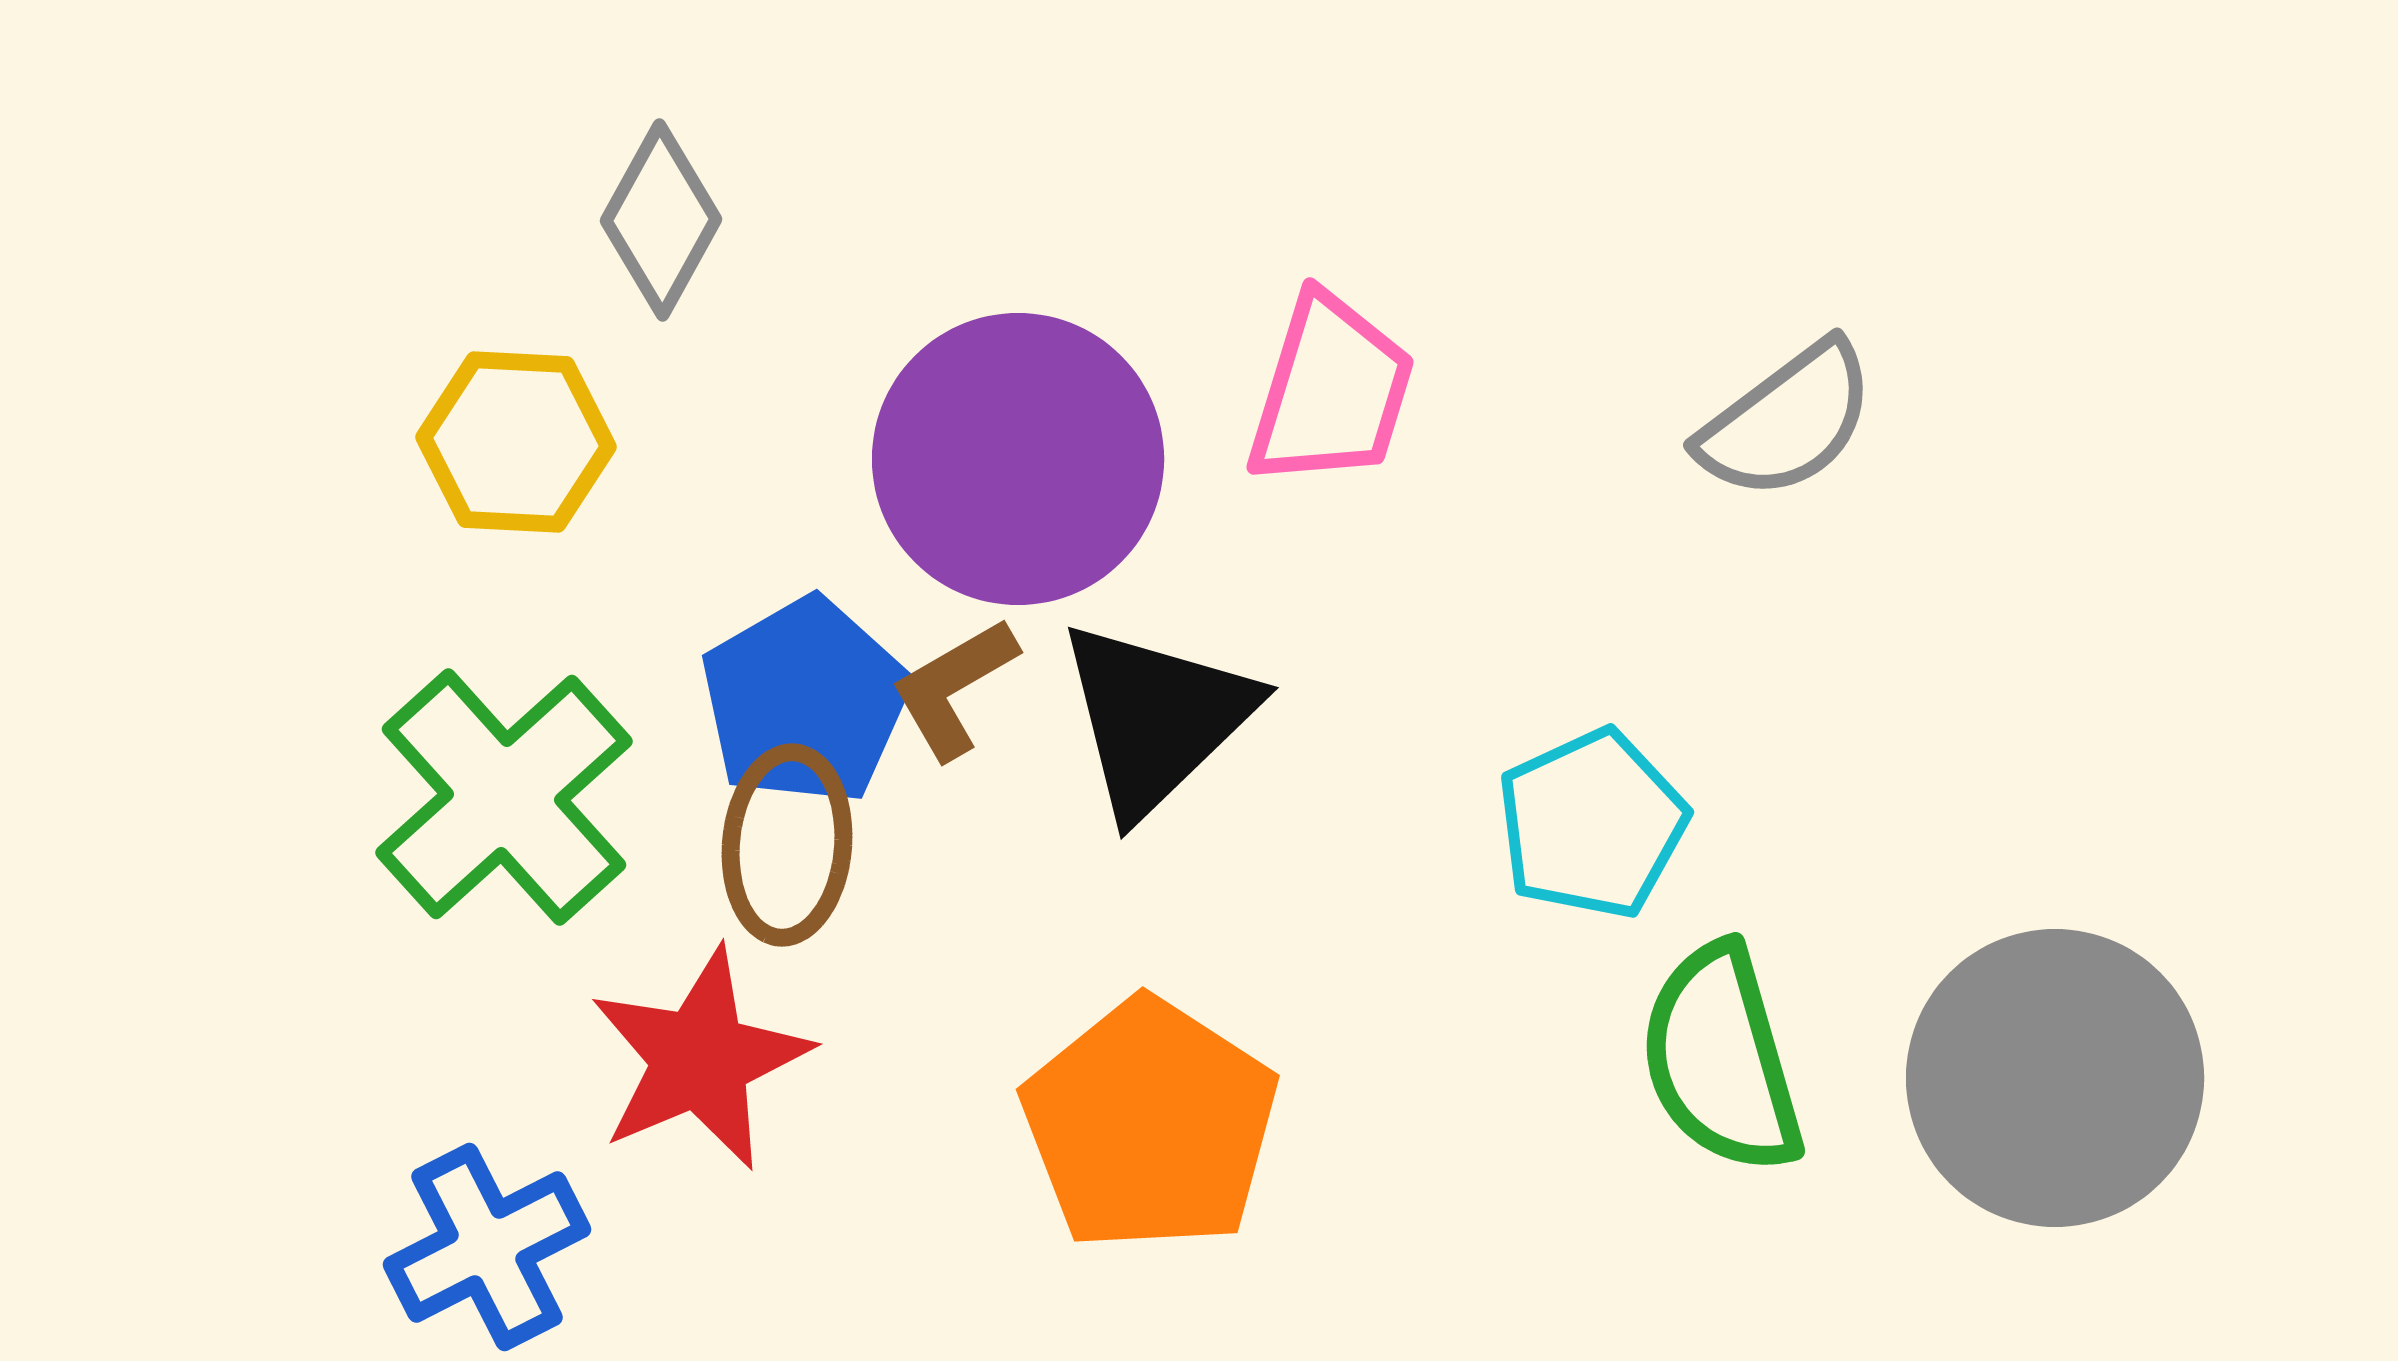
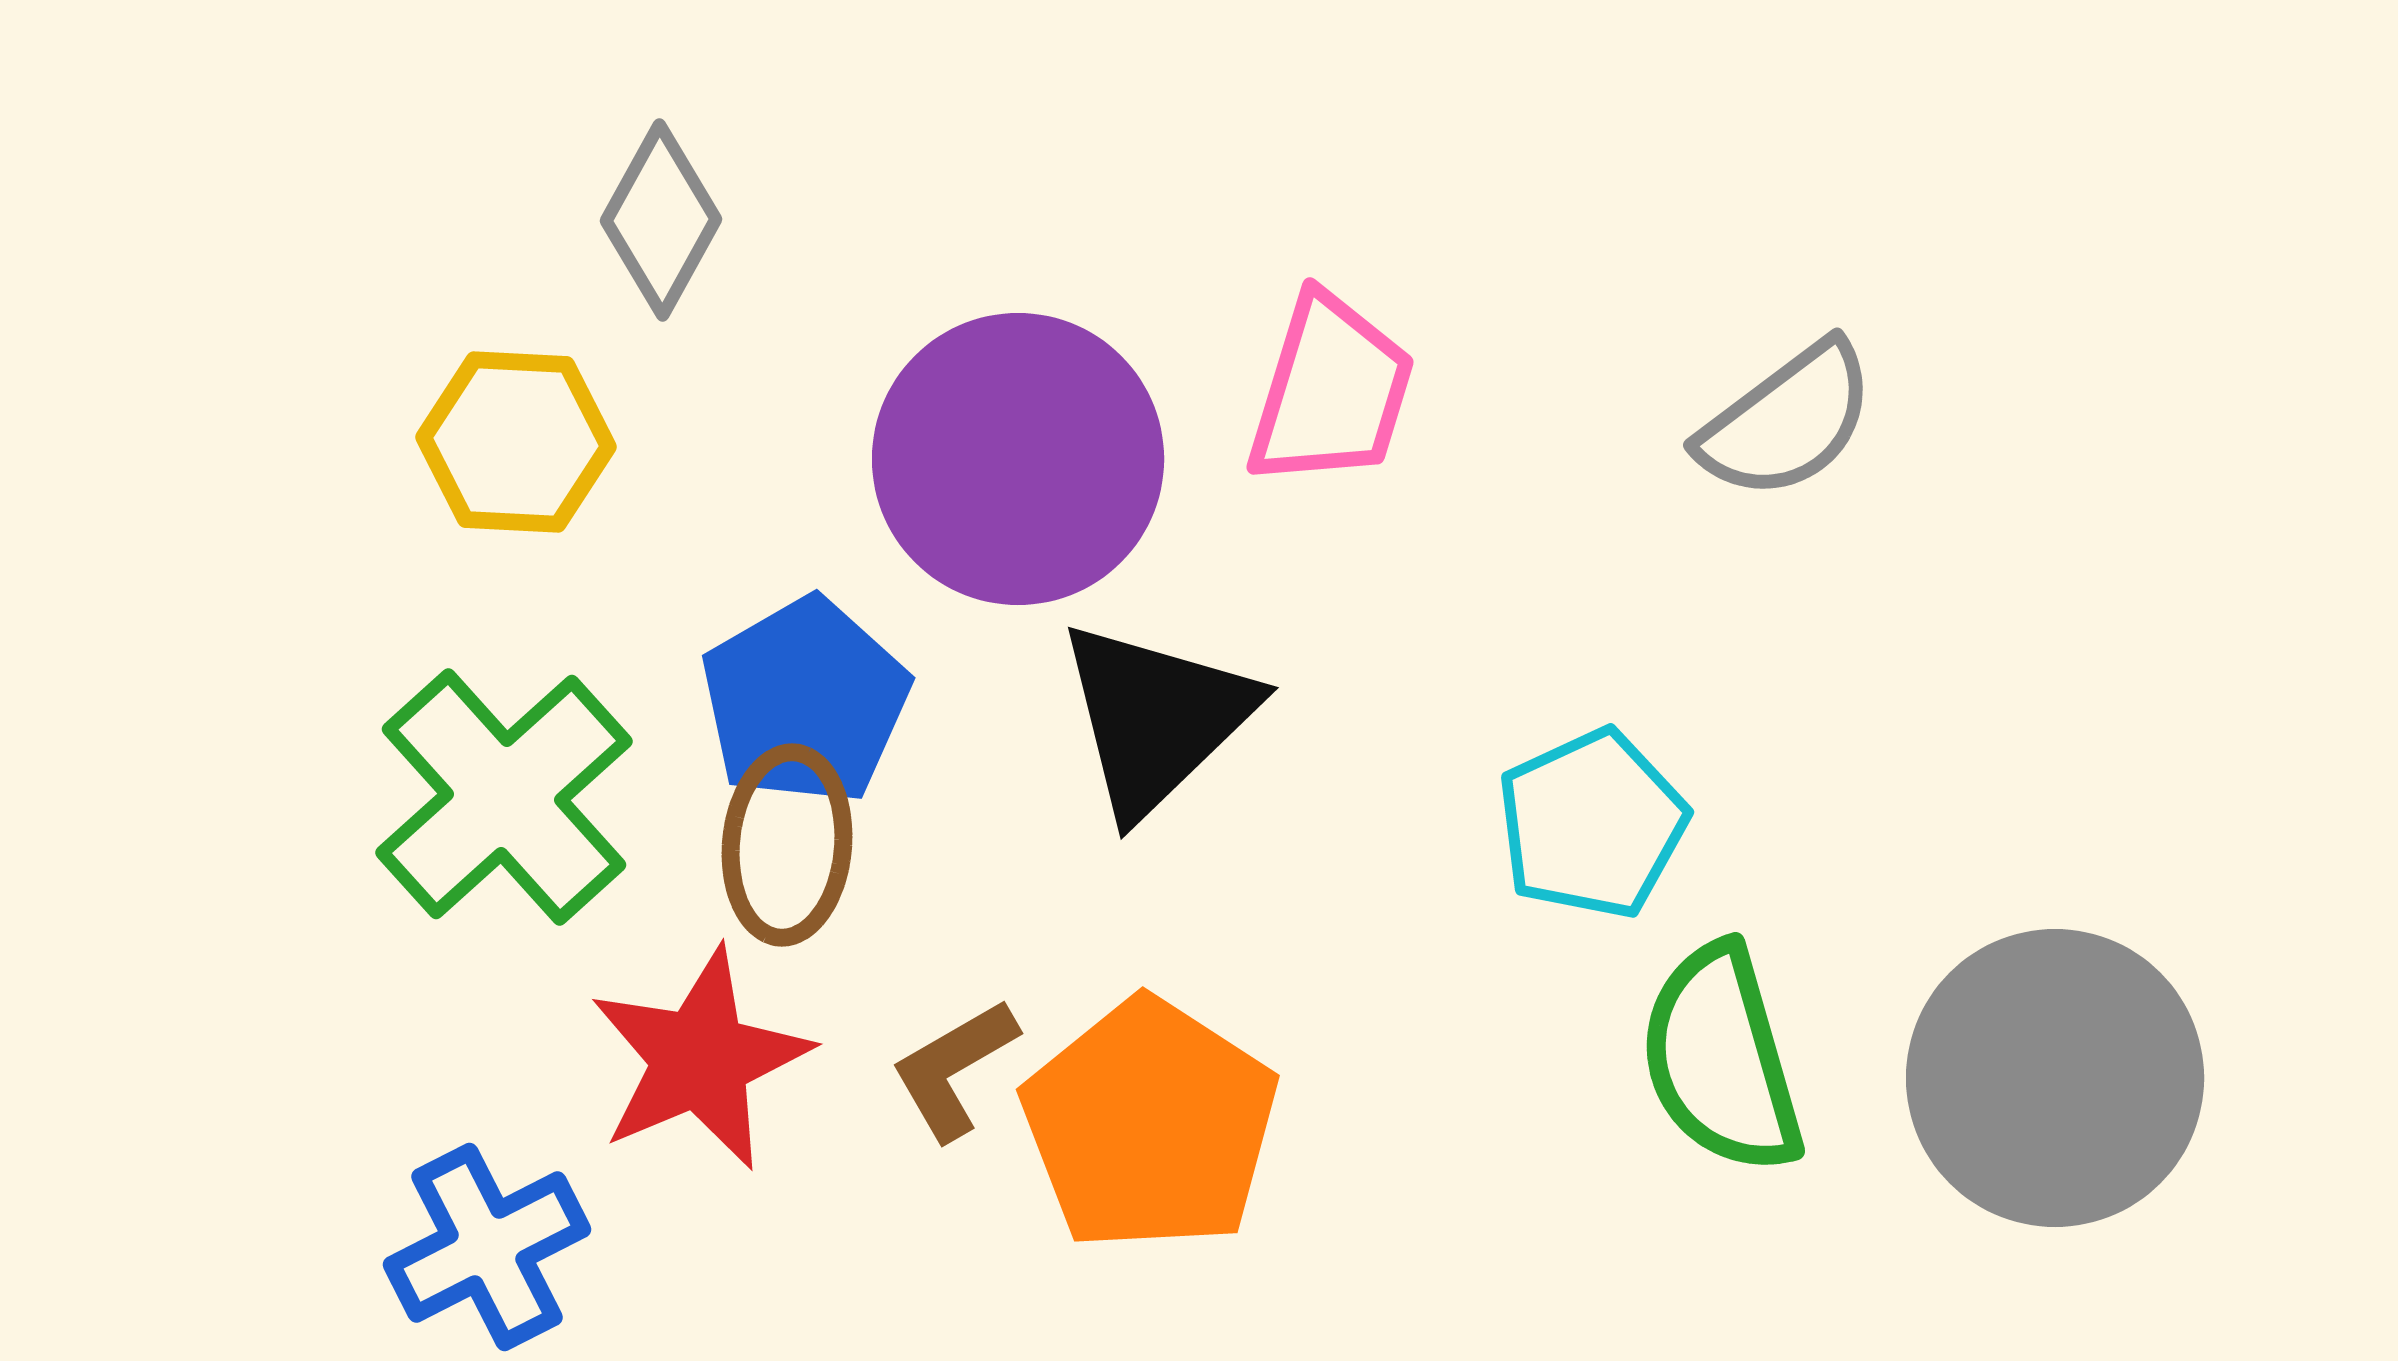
brown L-shape: moved 381 px down
